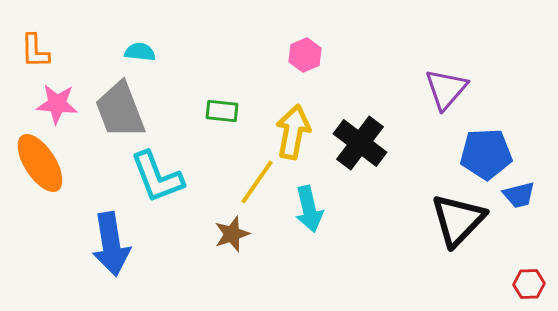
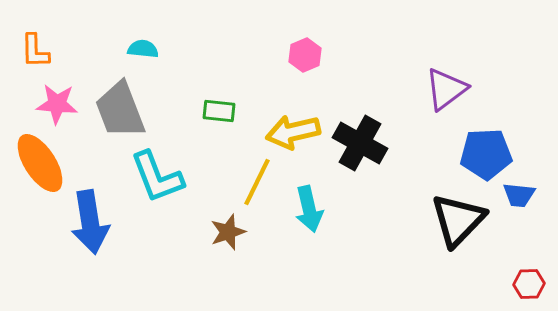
cyan semicircle: moved 3 px right, 3 px up
purple triangle: rotated 12 degrees clockwise
green rectangle: moved 3 px left
yellow arrow: rotated 114 degrees counterclockwise
black cross: rotated 8 degrees counterclockwise
yellow line: rotated 9 degrees counterclockwise
blue trapezoid: rotated 20 degrees clockwise
brown star: moved 4 px left, 2 px up
blue arrow: moved 21 px left, 22 px up
